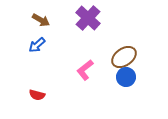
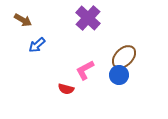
brown arrow: moved 18 px left
brown ellipse: rotated 10 degrees counterclockwise
pink L-shape: rotated 10 degrees clockwise
blue circle: moved 7 px left, 2 px up
red semicircle: moved 29 px right, 6 px up
